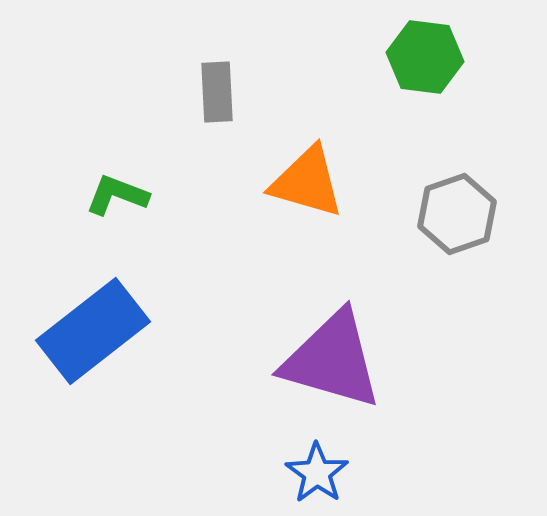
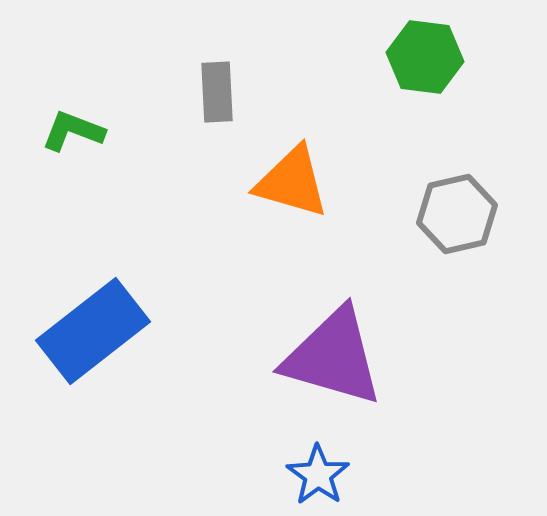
orange triangle: moved 15 px left
green L-shape: moved 44 px left, 64 px up
gray hexagon: rotated 6 degrees clockwise
purple triangle: moved 1 px right, 3 px up
blue star: moved 1 px right, 2 px down
